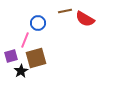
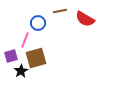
brown line: moved 5 px left
